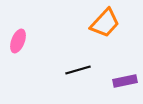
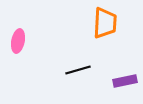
orange trapezoid: rotated 40 degrees counterclockwise
pink ellipse: rotated 10 degrees counterclockwise
